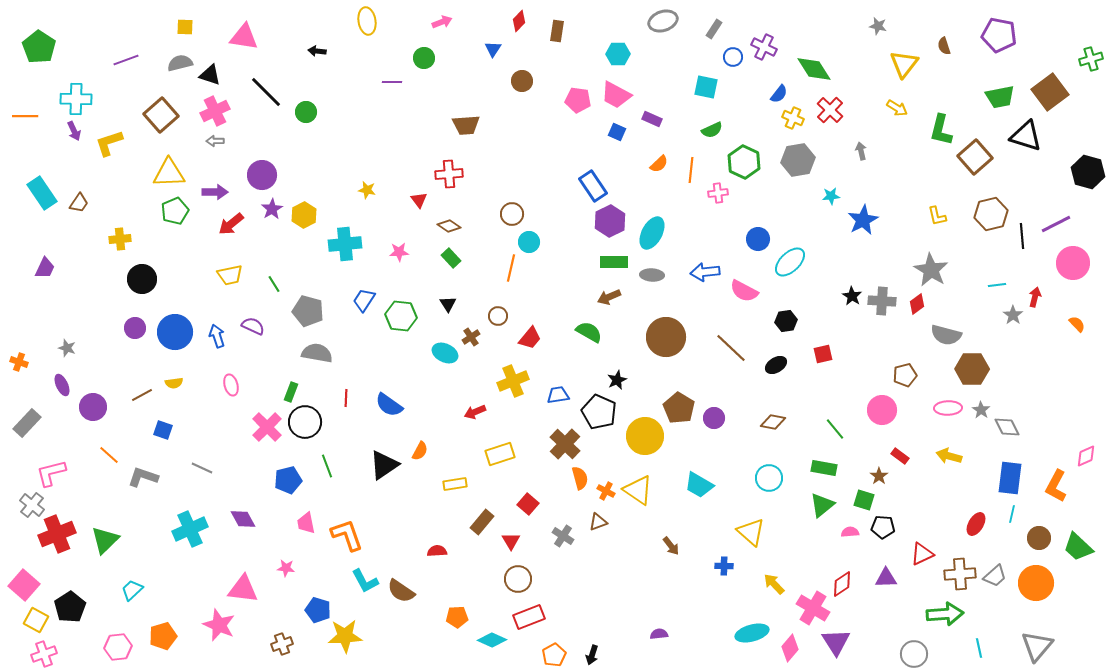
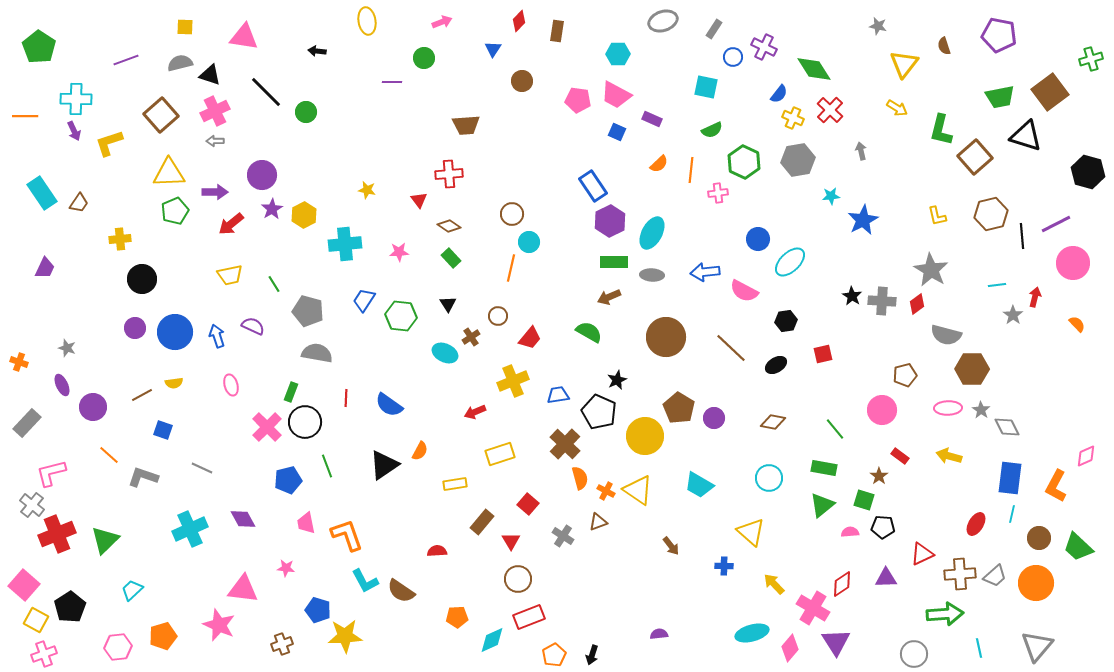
cyan diamond at (492, 640): rotated 48 degrees counterclockwise
